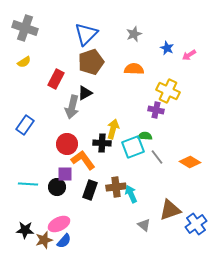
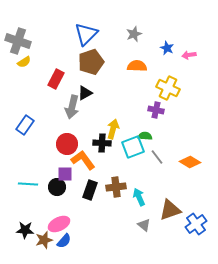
gray cross: moved 7 px left, 13 px down
pink arrow: rotated 24 degrees clockwise
orange semicircle: moved 3 px right, 3 px up
yellow cross: moved 3 px up
cyan arrow: moved 8 px right, 3 px down
